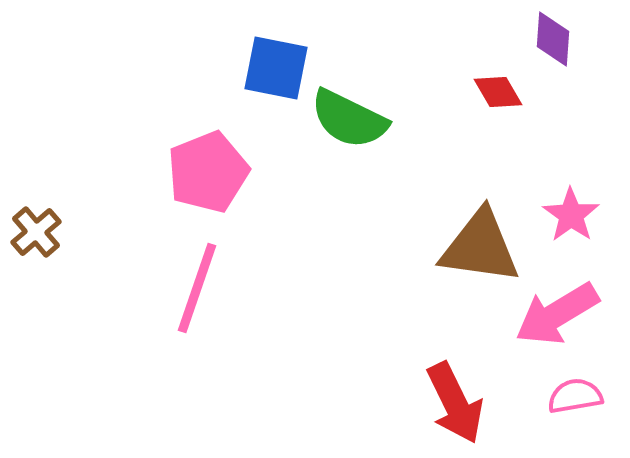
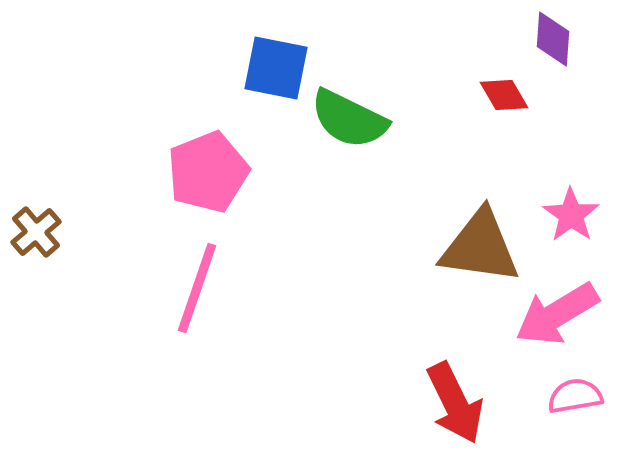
red diamond: moved 6 px right, 3 px down
